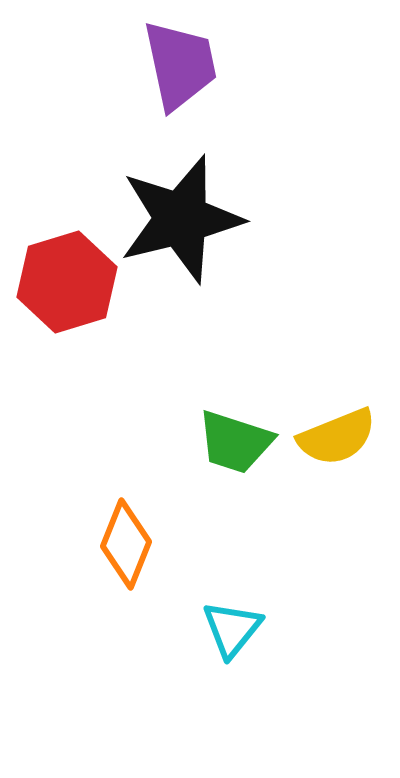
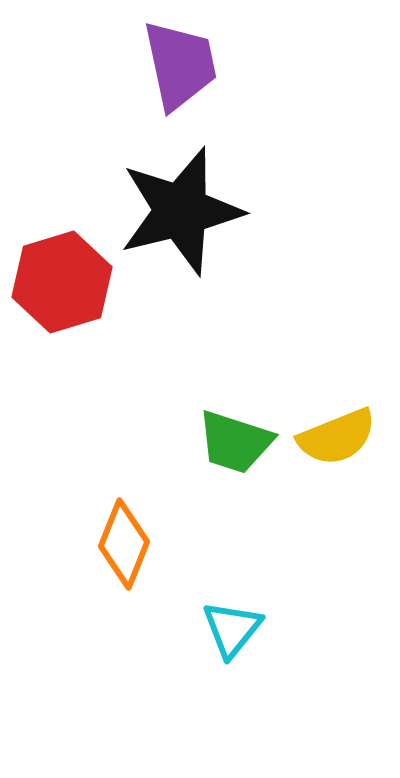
black star: moved 8 px up
red hexagon: moved 5 px left
orange diamond: moved 2 px left
